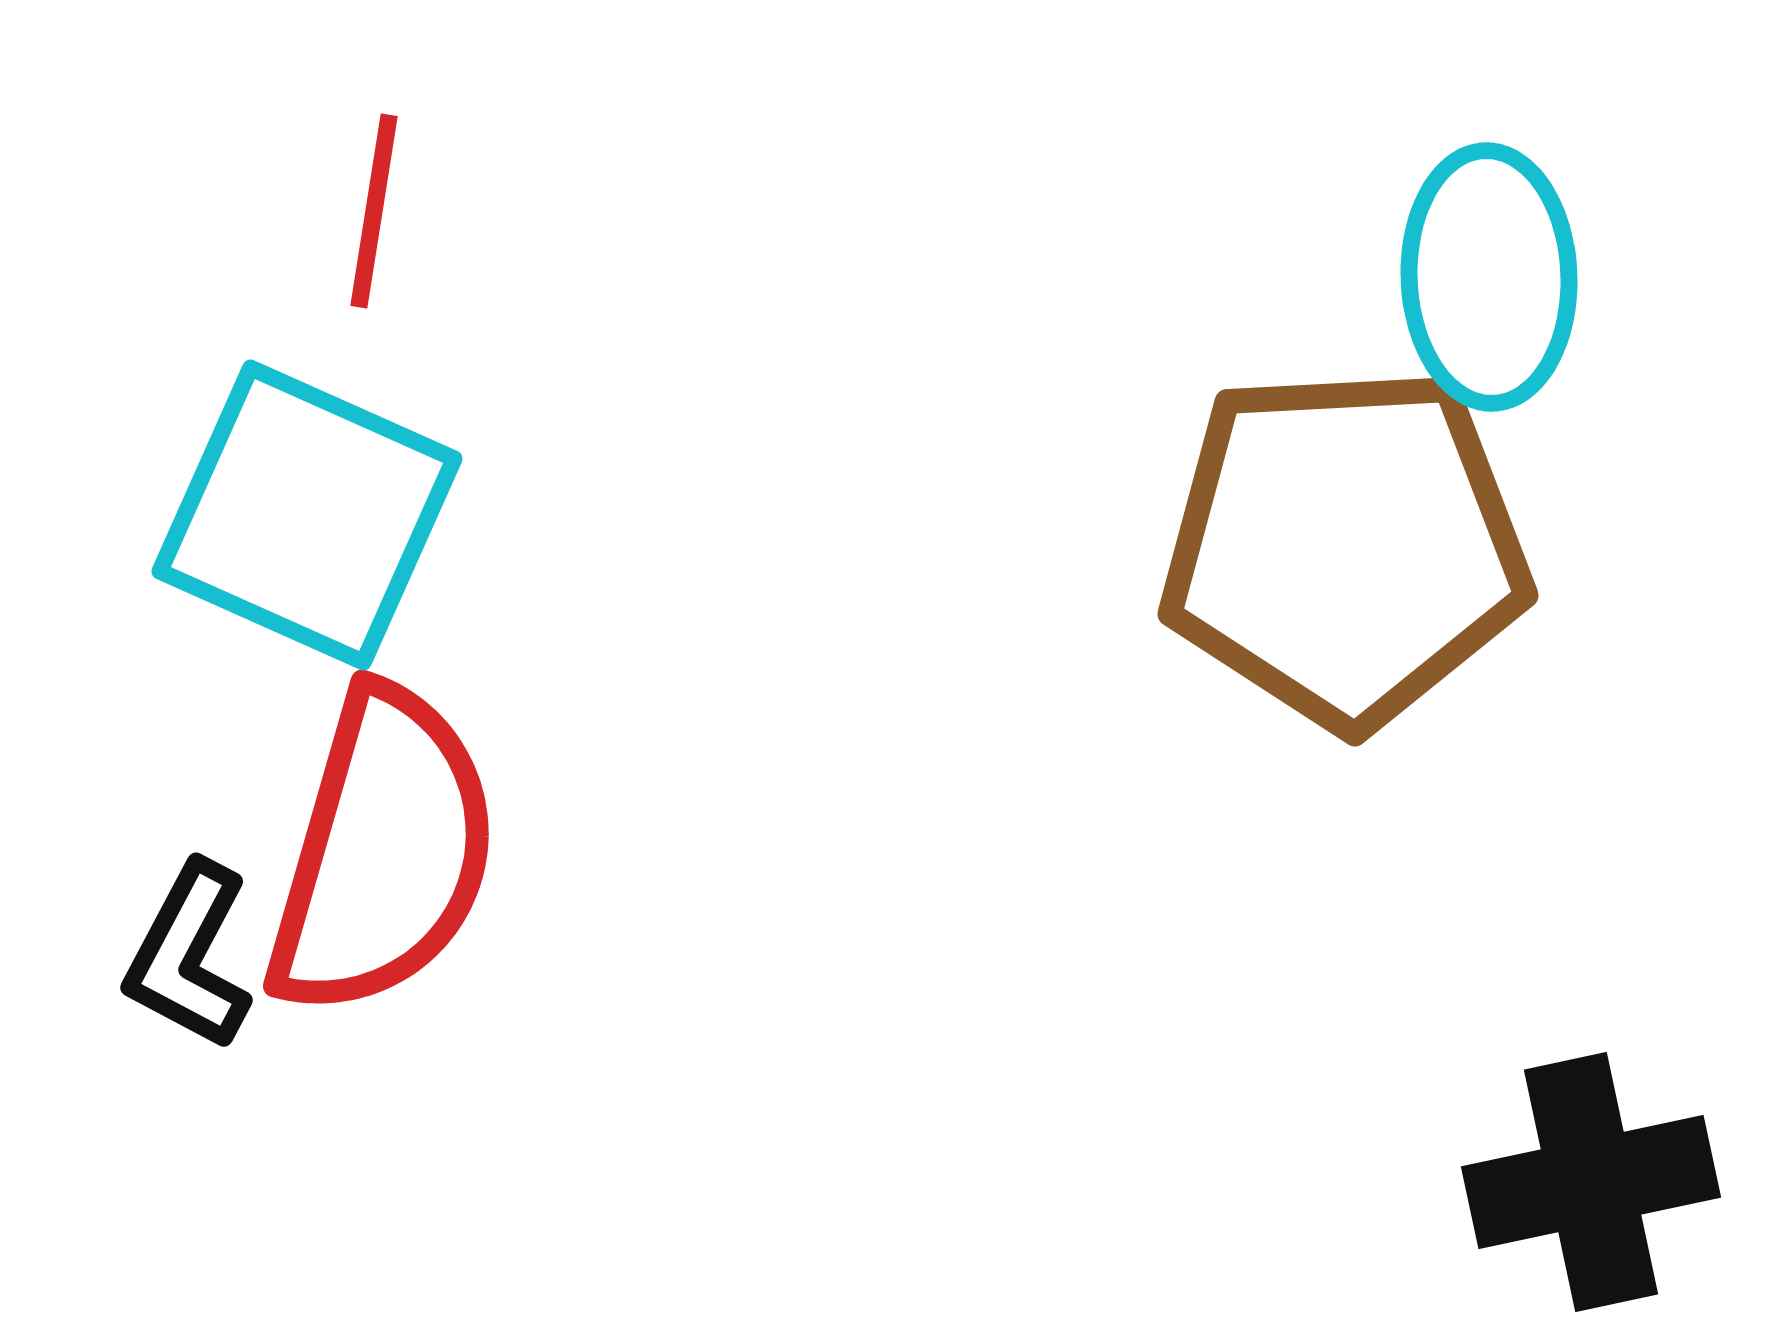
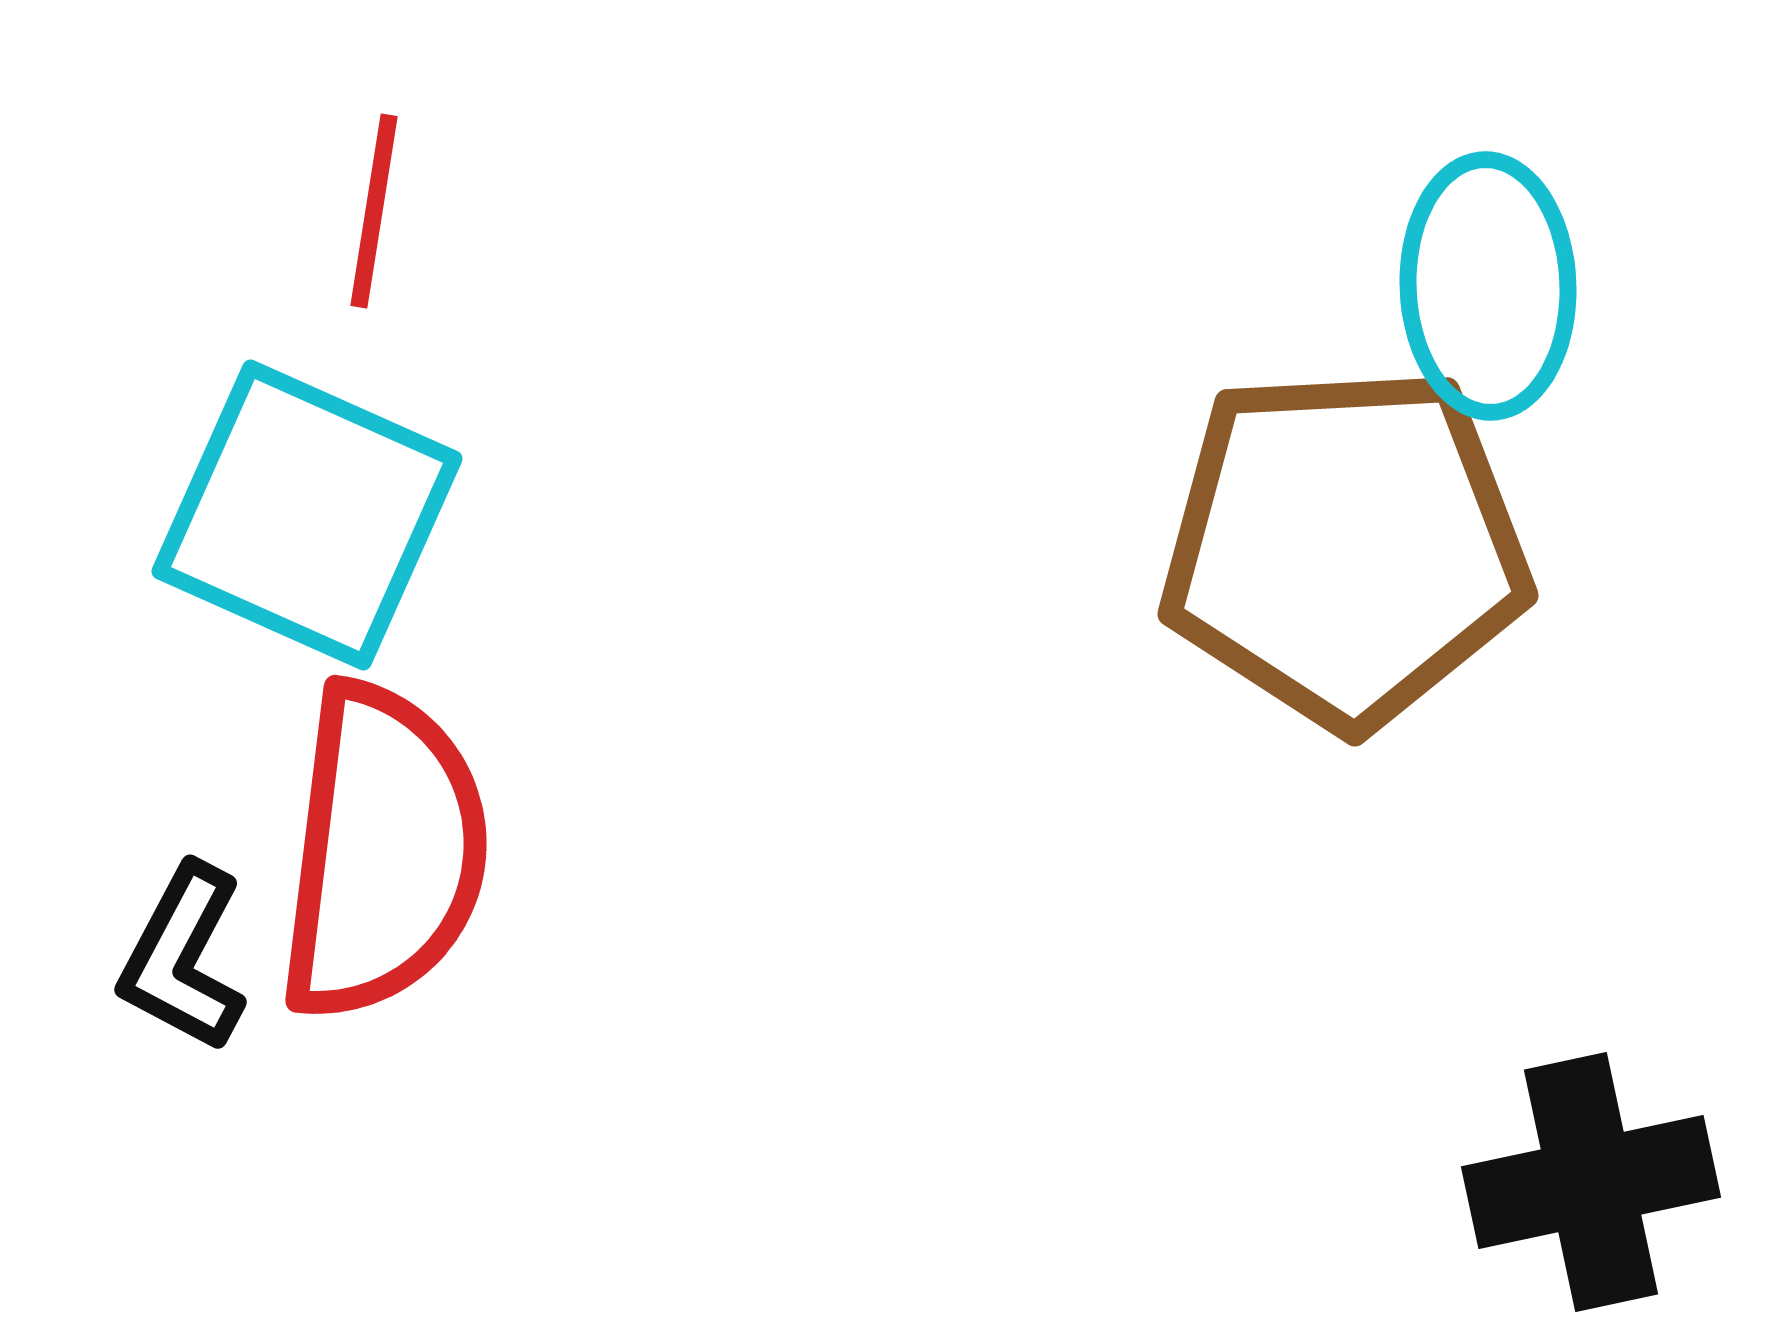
cyan ellipse: moved 1 px left, 9 px down
red semicircle: rotated 9 degrees counterclockwise
black L-shape: moved 6 px left, 2 px down
